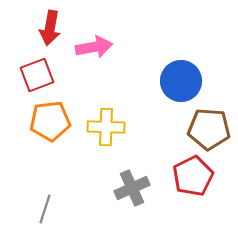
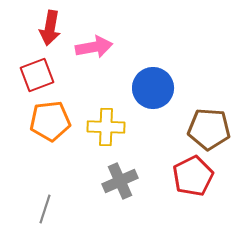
blue circle: moved 28 px left, 7 px down
gray cross: moved 12 px left, 7 px up
